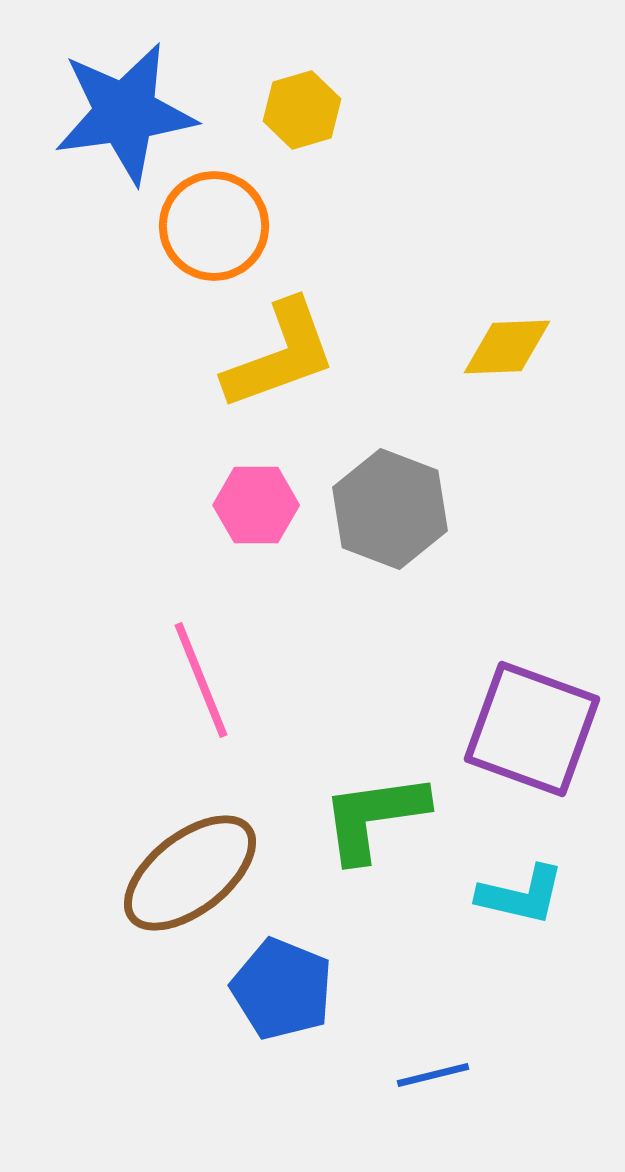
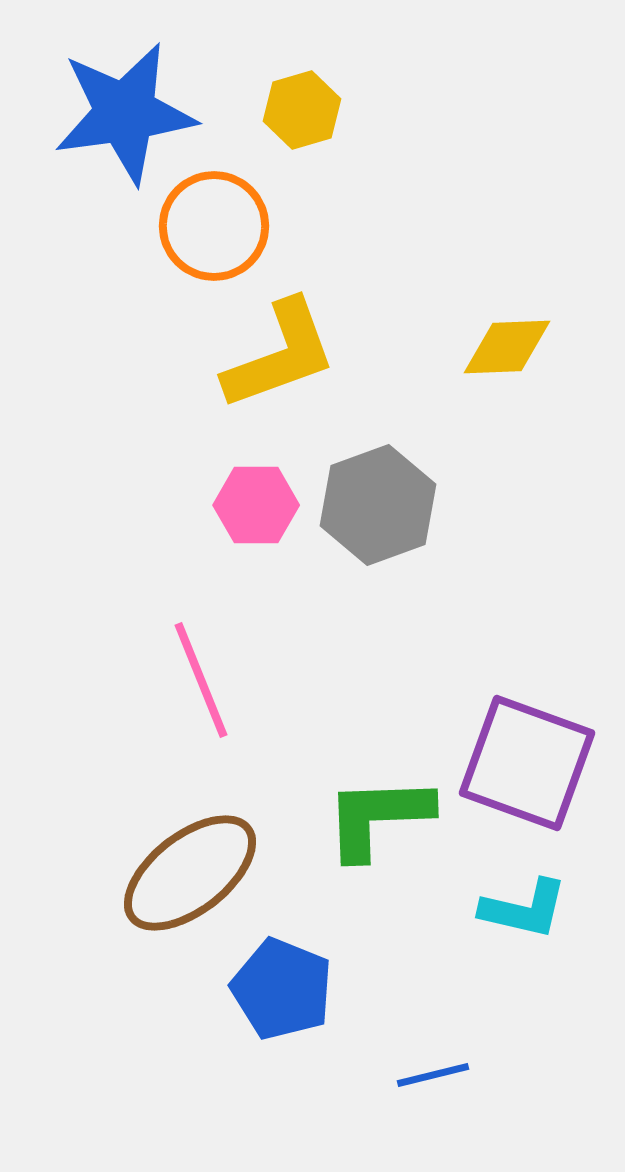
gray hexagon: moved 12 px left, 4 px up; rotated 19 degrees clockwise
purple square: moved 5 px left, 34 px down
green L-shape: moved 4 px right; rotated 6 degrees clockwise
cyan L-shape: moved 3 px right, 14 px down
